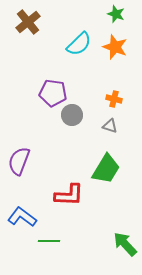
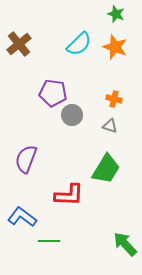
brown cross: moved 9 px left, 22 px down
purple semicircle: moved 7 px right, 2 px up
